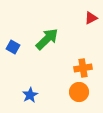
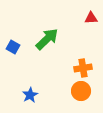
red triangle: rotated 24 degrees clockwise
orange circle: moved 2 px right, 1 px up
